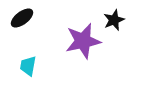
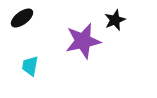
black star: moved 1 px right
cyan trapezoid: moved 2 px right
